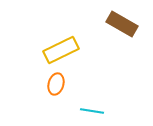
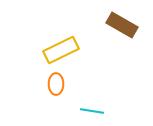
brown rectangle: moved 1 px down
orange ellipse: rotated 15 degrees counterclockwise
